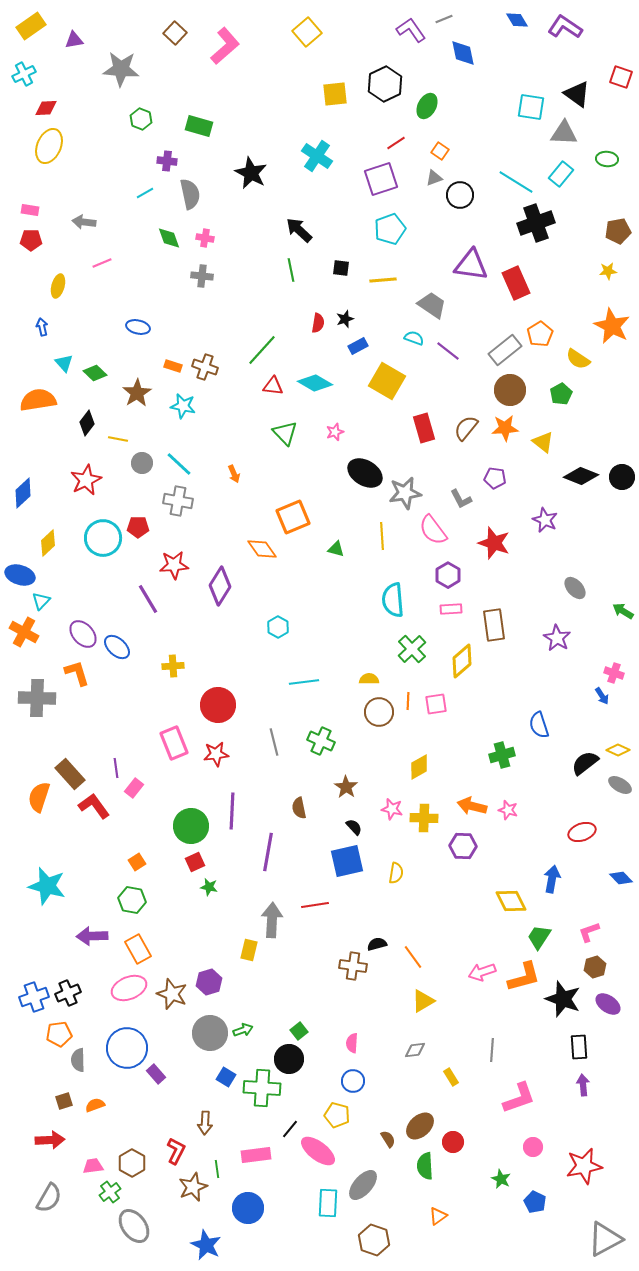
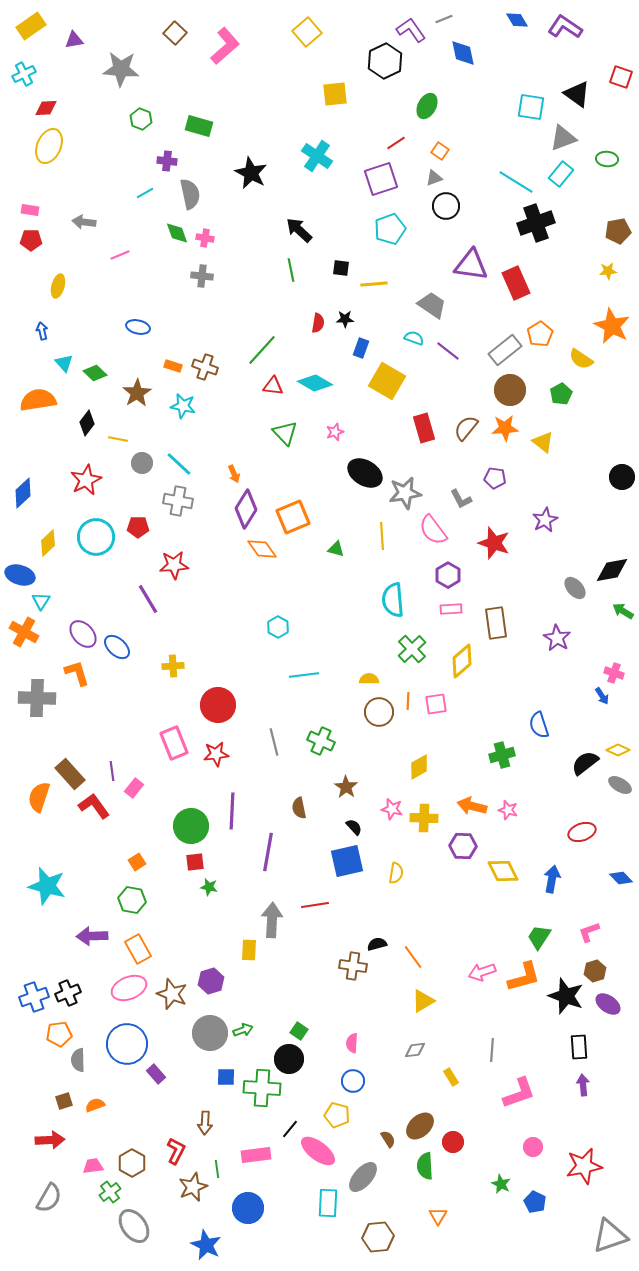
black hexagon at (385, 84): moved 23 px up
gray triangle at (564, 133): moved 1 px left, 5 px down; rotated 24 degrees counterclockwise
black circle at (460, 195): moved 14 px left, 11 px down
green diamond at (169, 238): moved 8 px right, 5 px up
pink line at (102, 263): moved 18 px right, 8 px up
yellow line at (383, 280): moved 9 px left, 4 px down
black star at (345, 319): rotated 18 degrees clockwise
blue arrow at (42, 327): moved 4 px down
blue rectangle at (358, 346): moved 3 px right, 2 px down; rotated 42 degrees counterclockwise
yellow semicircle at (578, 359): moved 3 px right
black diamond at (581, 476): moved 31 px right, 94 px down; rotated 32 degrees counterclockwise
purple star at (545, 520): rotated 20 degrees clockwise
cyan circle at (103, 538): moved 7 px left, 1 px up
purple diamond at (220, 586): moved 26 px right, 77 px up
cyan triangle at (41, 601): rotated 12 degrees counterclockwise
brown rectangle at (494, 625): moved 2 px right, 2 px up
cyan line at (304, 682): moved 7 px up
purple line at (116, 768): moved 4 px left, 3 px down
red square at (195, 862): rotated 18 degrees clockwise
yellow diamond at (511, 901): moved 8 px left, 30 px up
yellow rectangle at (249, 950): rotated 10 degrees counterclockwise
brown hexagon at (595, 967): moved 4 px down
purple hexagon at (209, 982): moved 2 px right, 1 px up
black star at (563, 999): moved 3 px right, 3 px up
green square at (299, 1031): rotated 18 degrees counterclockwise
blue circle at (127, 1048): moved 4 px up
blue square at (226, 1077): rotated 30 degrees counterclockwise
pink L-shape at (519, 1098): moved 5 px up
green star at (501, 1179): moved 5 px down
gray ellipse at (363, 1185): moved 8 px up
orange triangle at (438, 1216): rotated 24 degrees counterclockwise
gray triangle at (605, 1239): moved 5 px right, 3 px up; rotated 9 degrees clockwise
brown hexagon at (374, 1240): moved 4 px right, 3 px up; rotated 24 degrees counterclockwise
